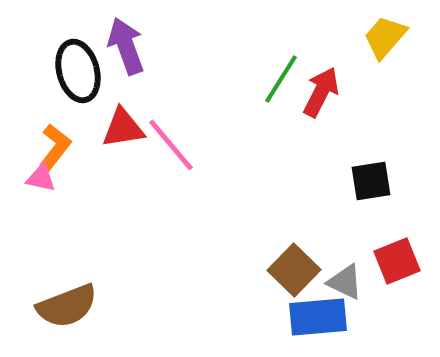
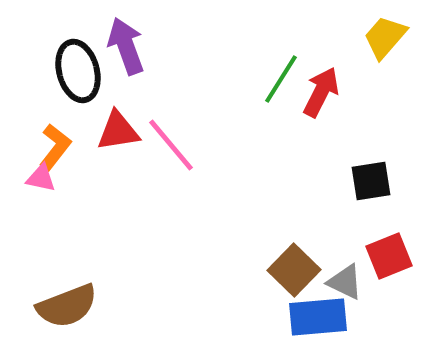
red triangle: moved 5 px left, 3 px down
red square: moved 8 px left, 5 px up
